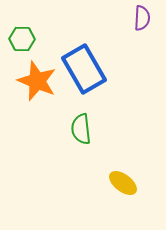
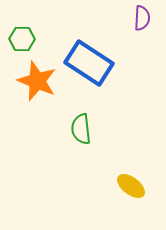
blue rectangle: moved 5 px right, 6 px up; rotated 27 degrees counterclockwise
yellow ellipse: moved 8 px right, 3 px down
